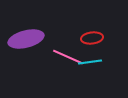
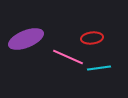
purple ellipse: rotated 8 degrees counterclockwise
cyan line: moved 9 px right, 6 px down
